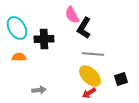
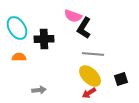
pink semicircle: moved 1 px right, 1 px down; rotated 42 degrees counterclockwise
